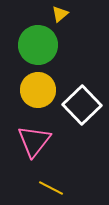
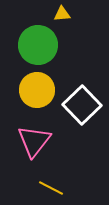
yellow triangle: moved 2 px right; rotated 36 degrees clockwise
yellow circle: moved 1 px left
